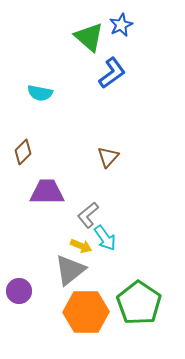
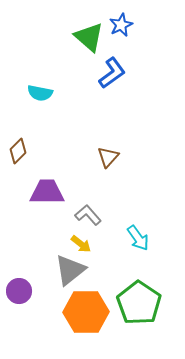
brown diamond: moved 5 px left, 1 px up
gray L-shape: rotated 88 degrees clockwise
cyan arrow: moved 33 px right
yellow arrow: moved 2 px up; rotated 15 degrees clockwise
